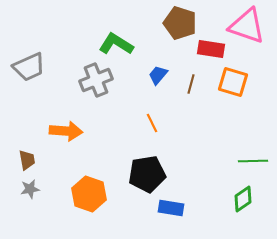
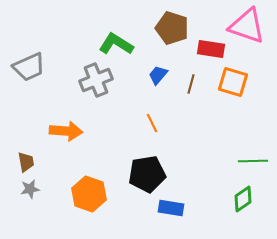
brown pentagon: moved 8 px left, 5 px down
brown trapezoid: moved 1 px left, 2 px down
